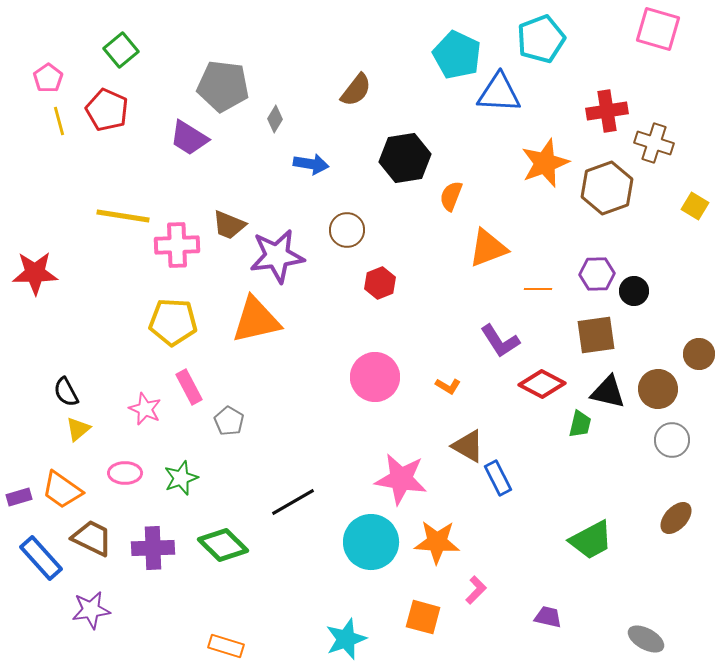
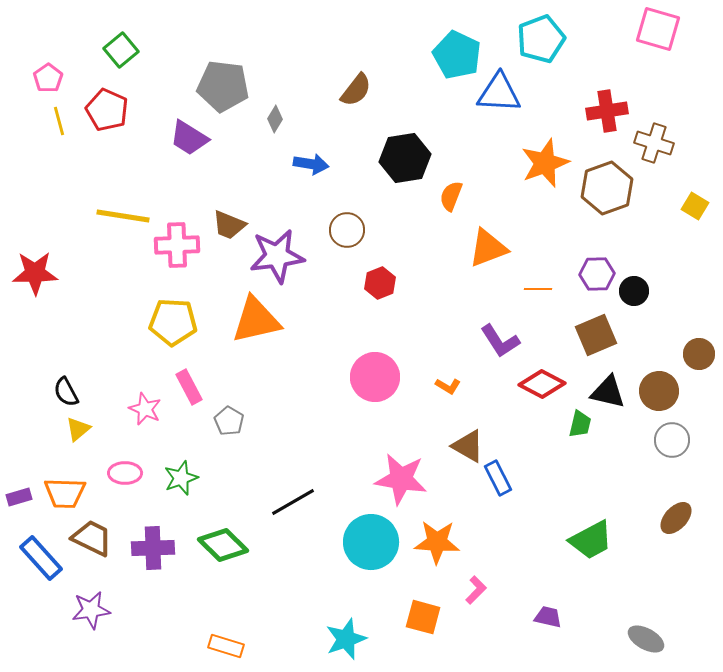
brown square at (596, 335): rotated 15 degrees counterclockwise
brown circle at (658, 389): moved 1 px right, 2 px down
orange trapezoid at (62, 490): moved 3 px right, 3 px down; rotated 33 degrees counterclockwise
